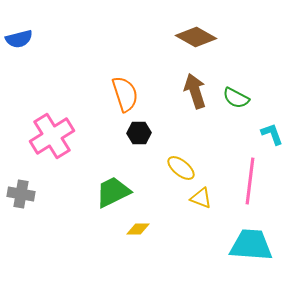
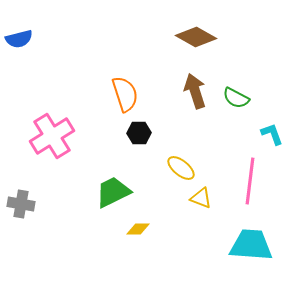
gray cross: moved 10 px down
